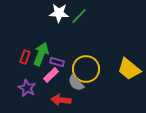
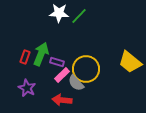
yellow trapezoid: moved 1 px right, 7 px up
pink rectangle: moved 11 px right
red arrow: moved 1 px right
